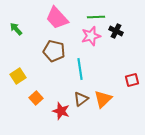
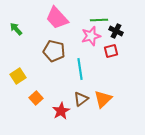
green line: moved 3 px right, 3 px down
red square: moved 21 px left, 29 px up
red star: rotated 24 degrees clockwise
